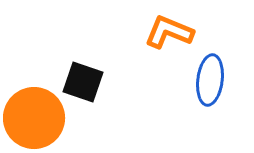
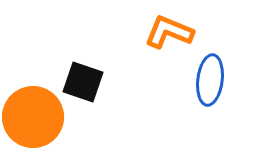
orange circle: moved 1 px left, 1 px up
